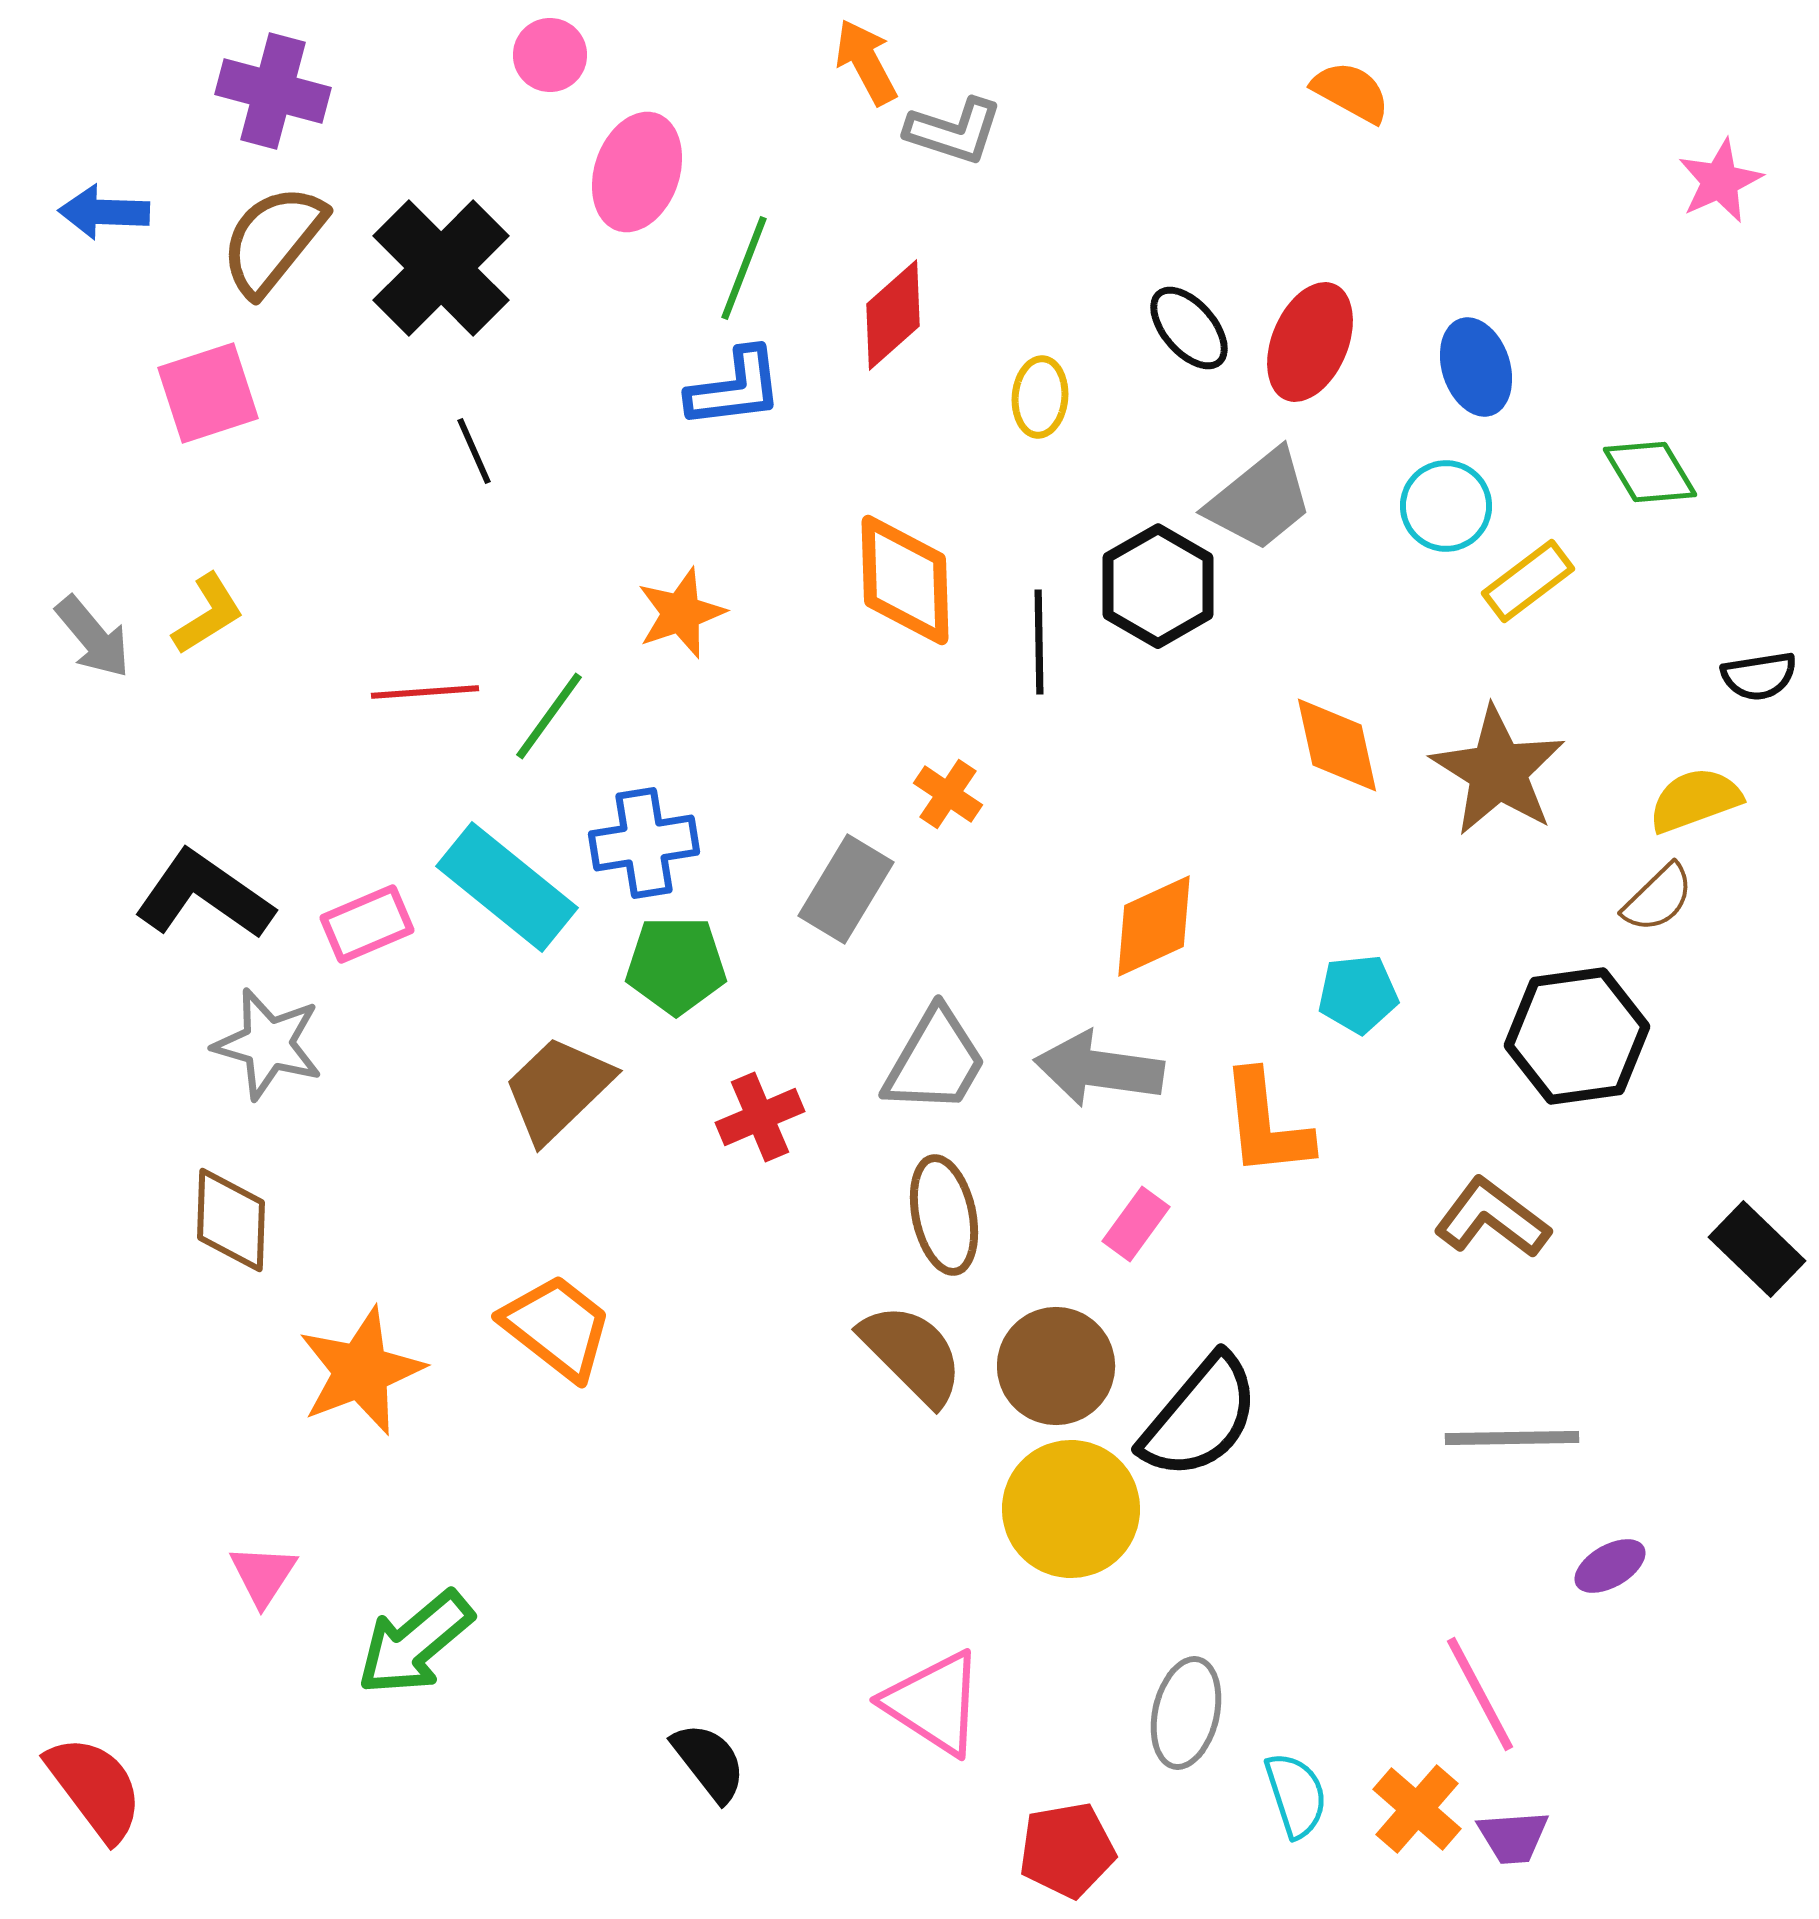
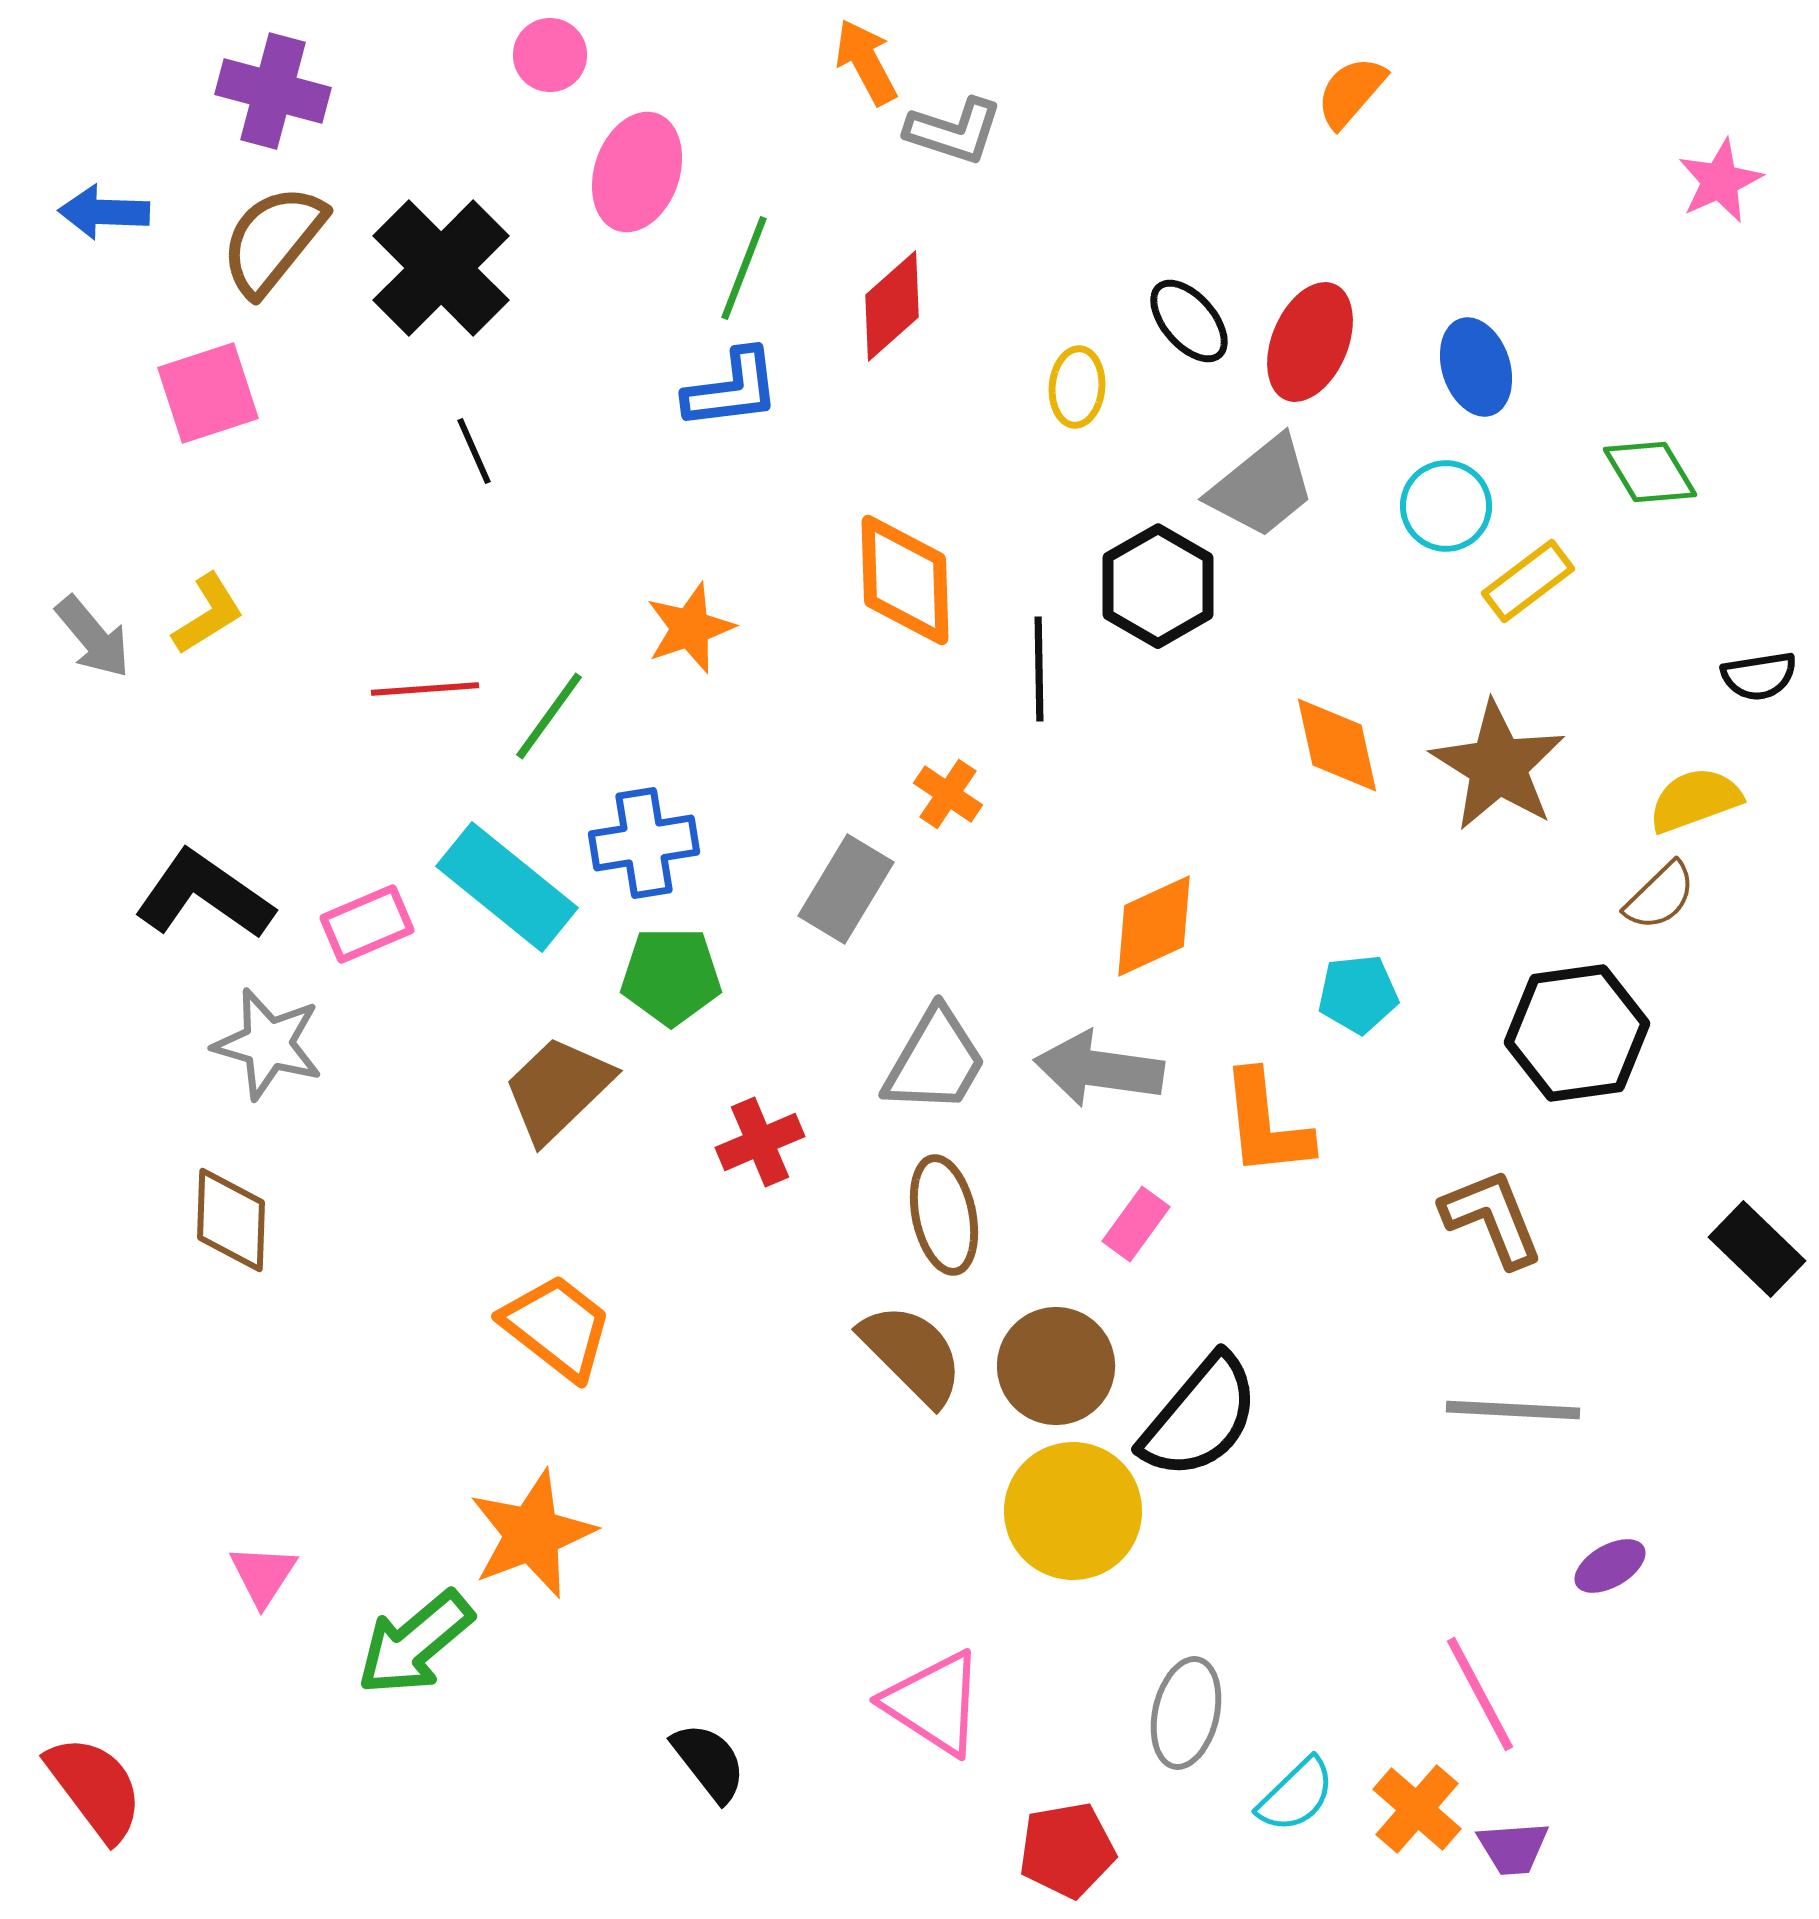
orange semicircle at (1351, 92): rotated 78 degrees counterclockwise
red diamond at (893, 315): moved 1 px left, 9 px up
black ellipse at (1189, 328): moved 7 px up
blue L-shape at (735, 388): moved 3 px left, 1 px down
yellow ellipse at (1040, 397): moved 37 px right, 10 px up
gray trapezoid at (1260, 500): moved 2 px right, 13 px up
orange star at (681, 613): moved 9 px right, 15 px down
black line at (1039, 642): moved 27 px down
red line at (425, 692): moved 3 px up
brown star at (1498, 771): moved 5 px up
brown semicircle at (1658, 898): moved 2 px right, 2 px up
green pentagon at (676, 965): moved 5 px left, 11 px down
black hexagon at (1577, 1036): moved 3 px up
red cross at (760, 1117): moved 25 px down
brown L-shape at (1492, 1218): rotated 31 degrees clockwise
orange star at (361, 1371): moved 171 px right, 163 px down
gray line at (1512, 1438): moved 1 px right, 28 px up; rotated 4 degrees clockwise
yellow circle at (1071, 1509): moved 2 px right, 2 px down
cyan semicircle at (1296, 1795): rotated 64 degrees clockwise
purple trapezoid at (1513, 1837): moved 11 px down
